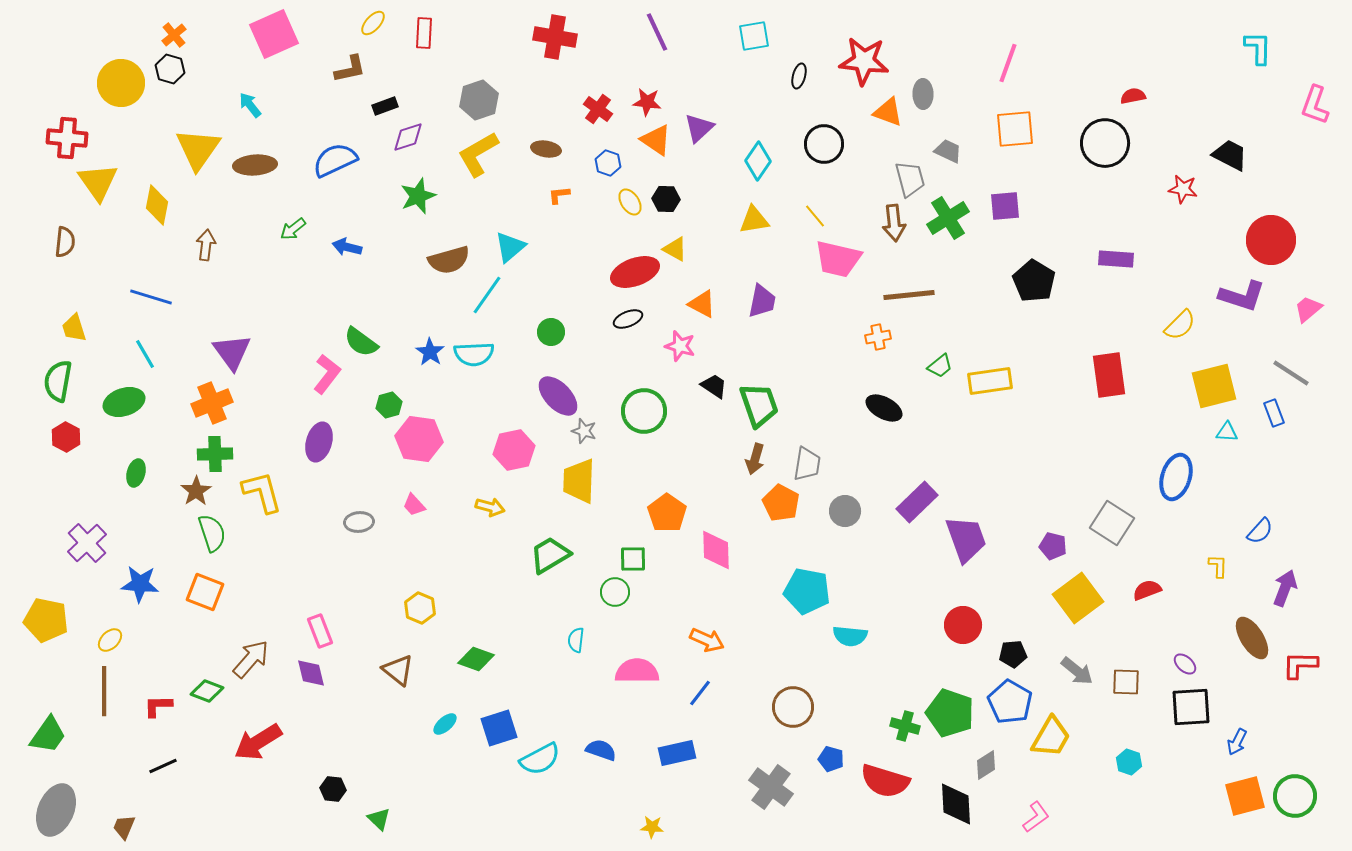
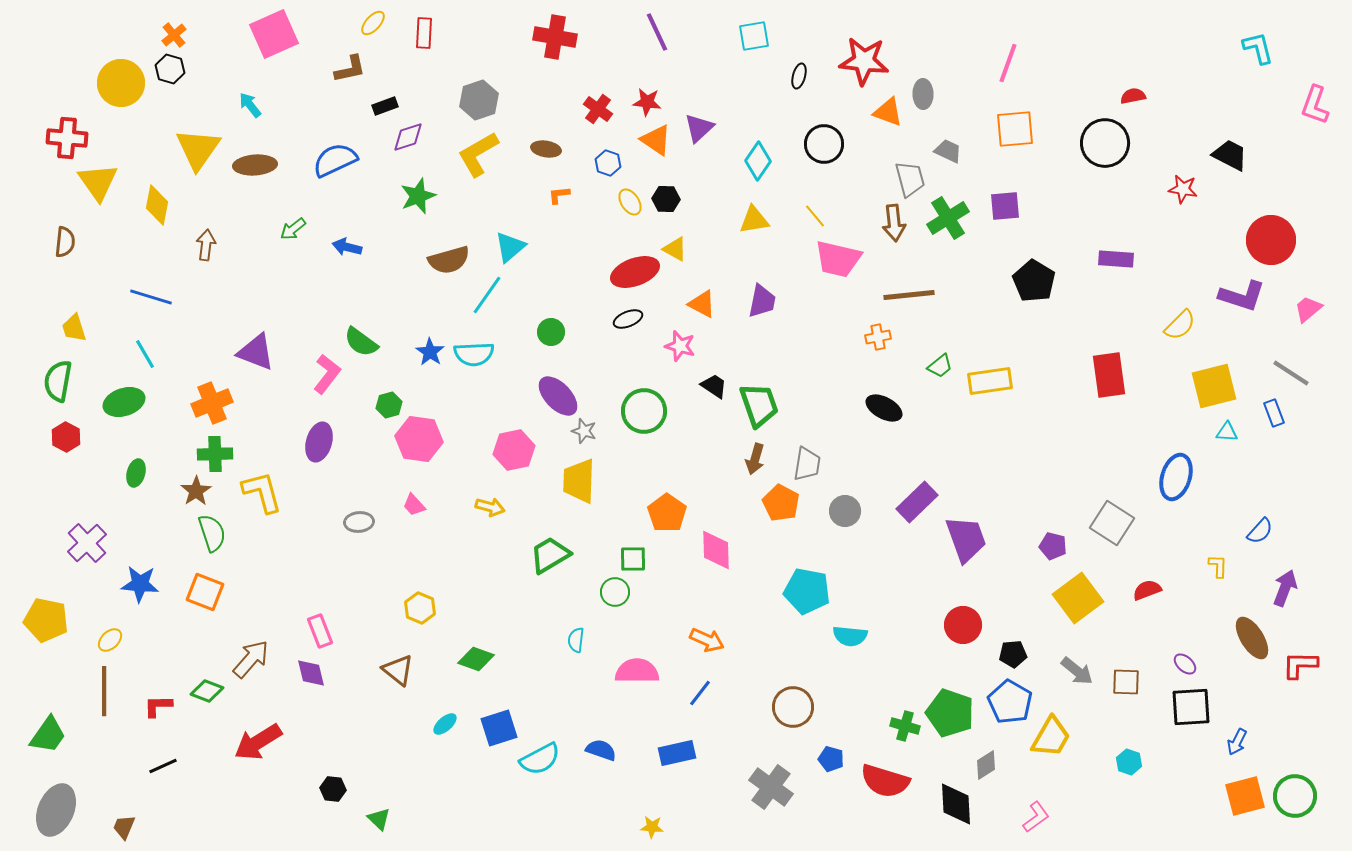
cyan L-shape at (1258, 48): rotated 15 degrees counterclockwise
purple triangle at (232, 352): moved 24 px right; rotated 33 degrees counterclockwise
